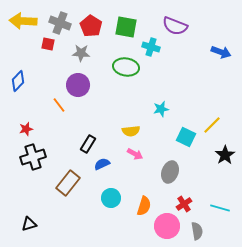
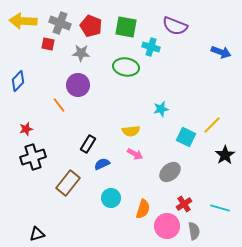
red pentagon: rotated 10 degrees counterclockwise
gray ellipse: rotated 30 degrees clockwise
orange semicircle: moved 1 px left, 3 px down
black triangle: moved 8 px right, 10 px down
gray semicircle: moved 3 px left
